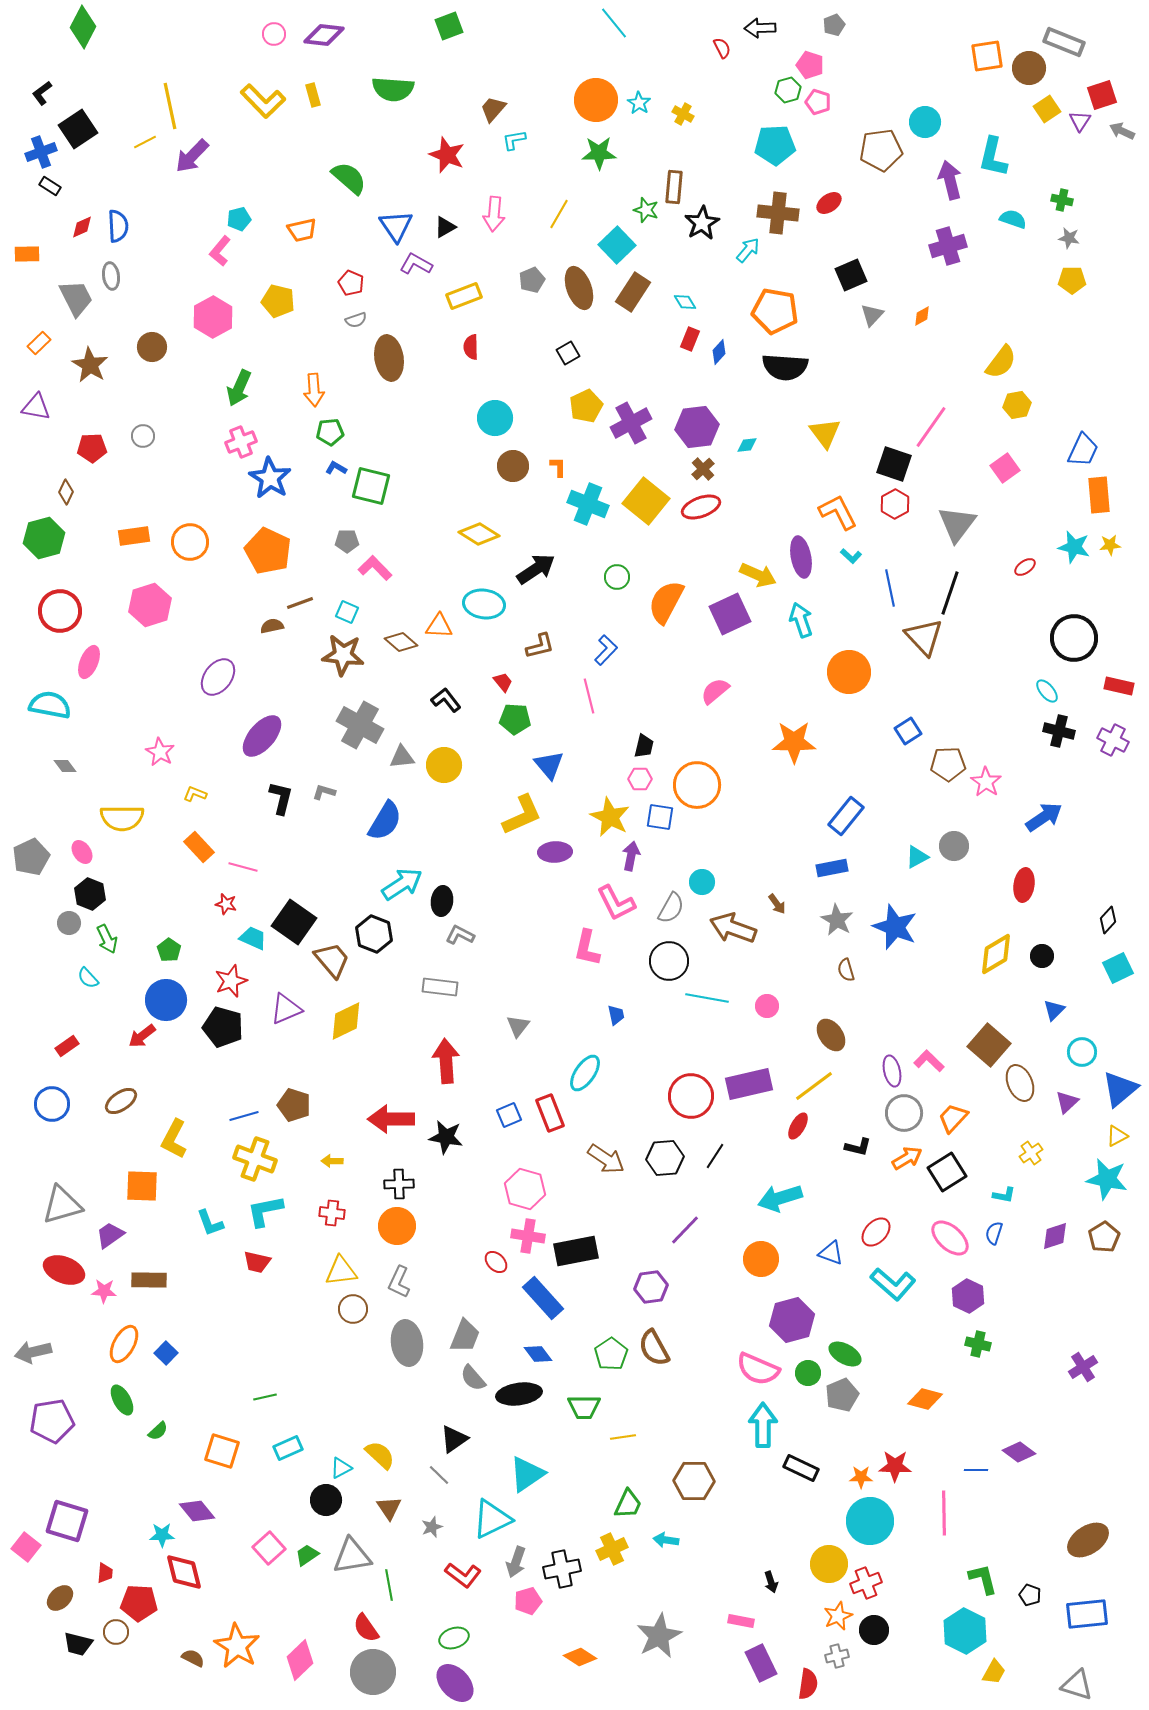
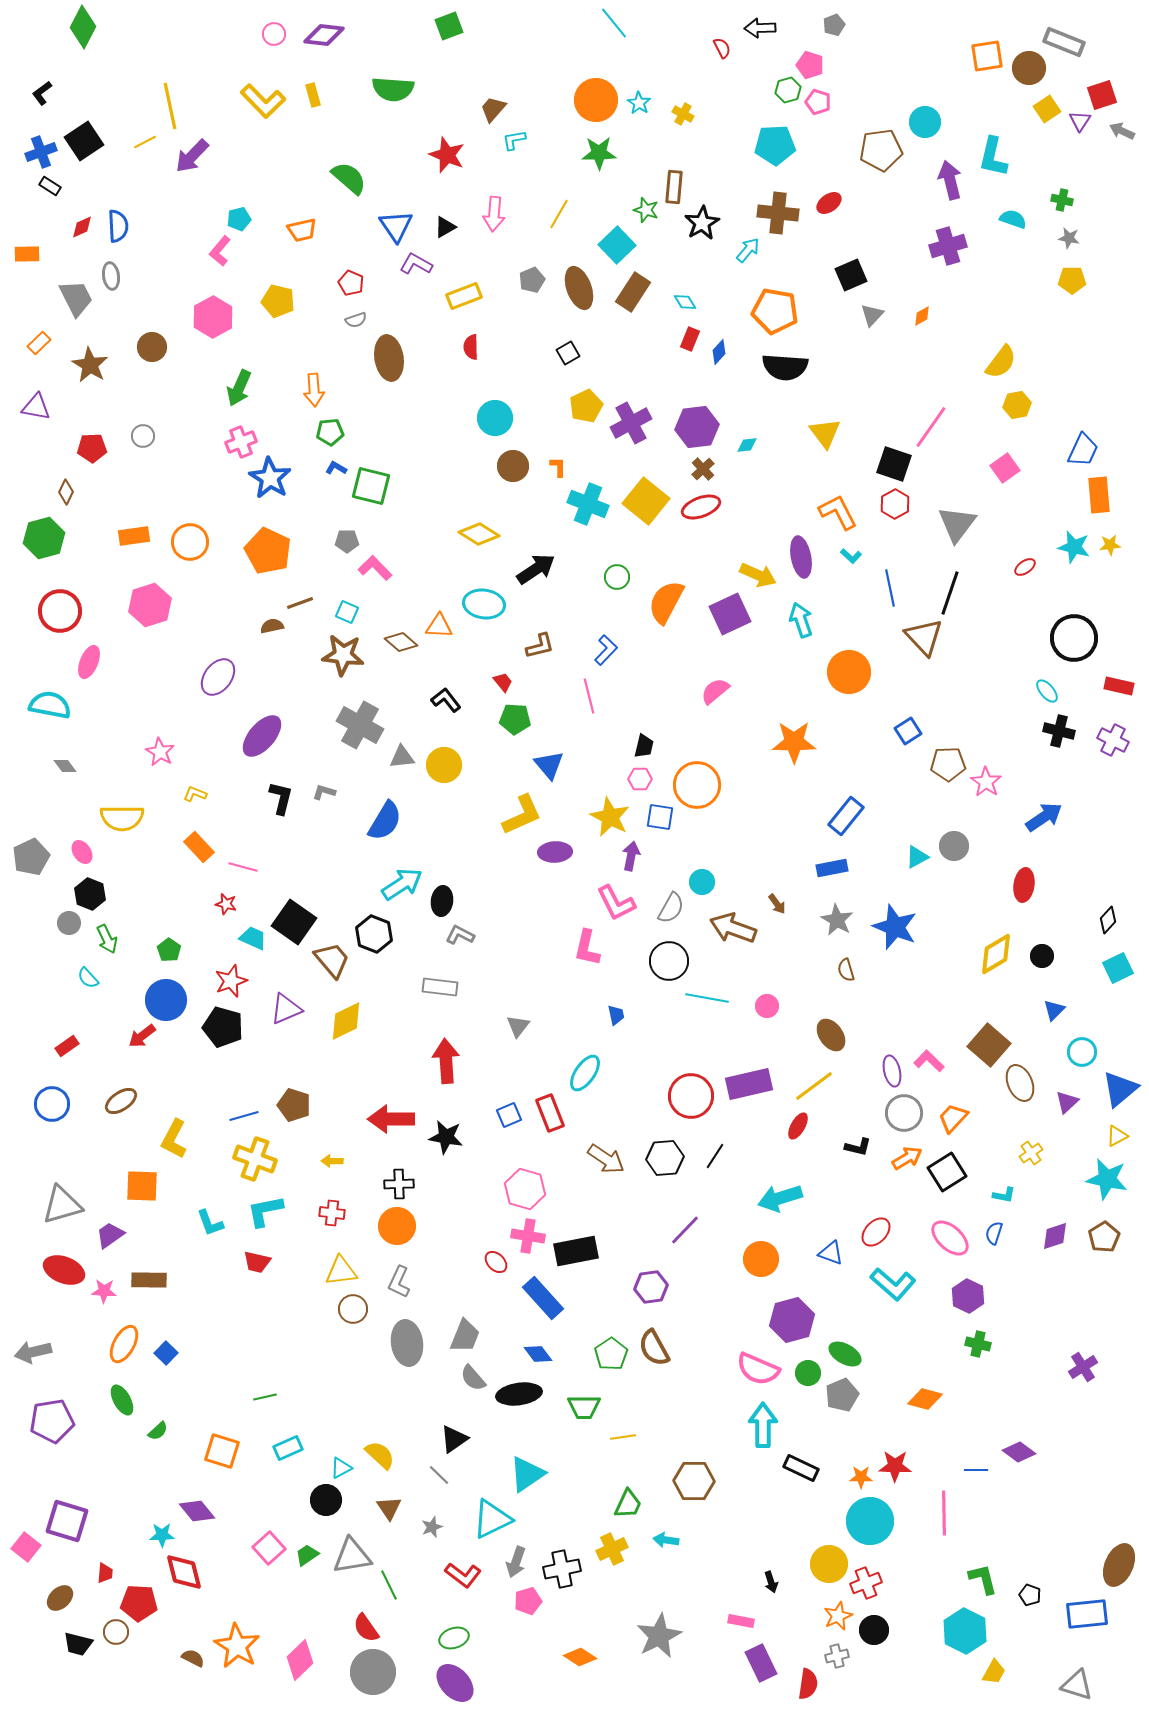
black square at (78, 129): moved 6 px right, 12 px down
brown ellipse at (1088, 1540): moved 31 px right, 25 px down; rotated 33 degrees counterclockwise
green line at (389, 1585): rotated 16 degrees counterclockwise
